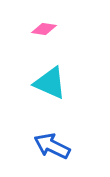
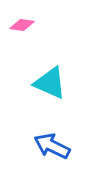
pink diamond: moved 22 px left, 4 px up
